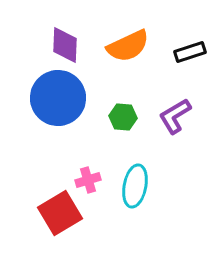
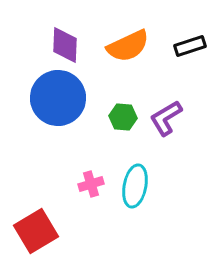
black rectangle: moved 6 px up
purple L-shape: moved 9 px left, 2 px down
pink cross: moved 3 px right, 4 px down
red square: moved 24 px left, 18 px down
